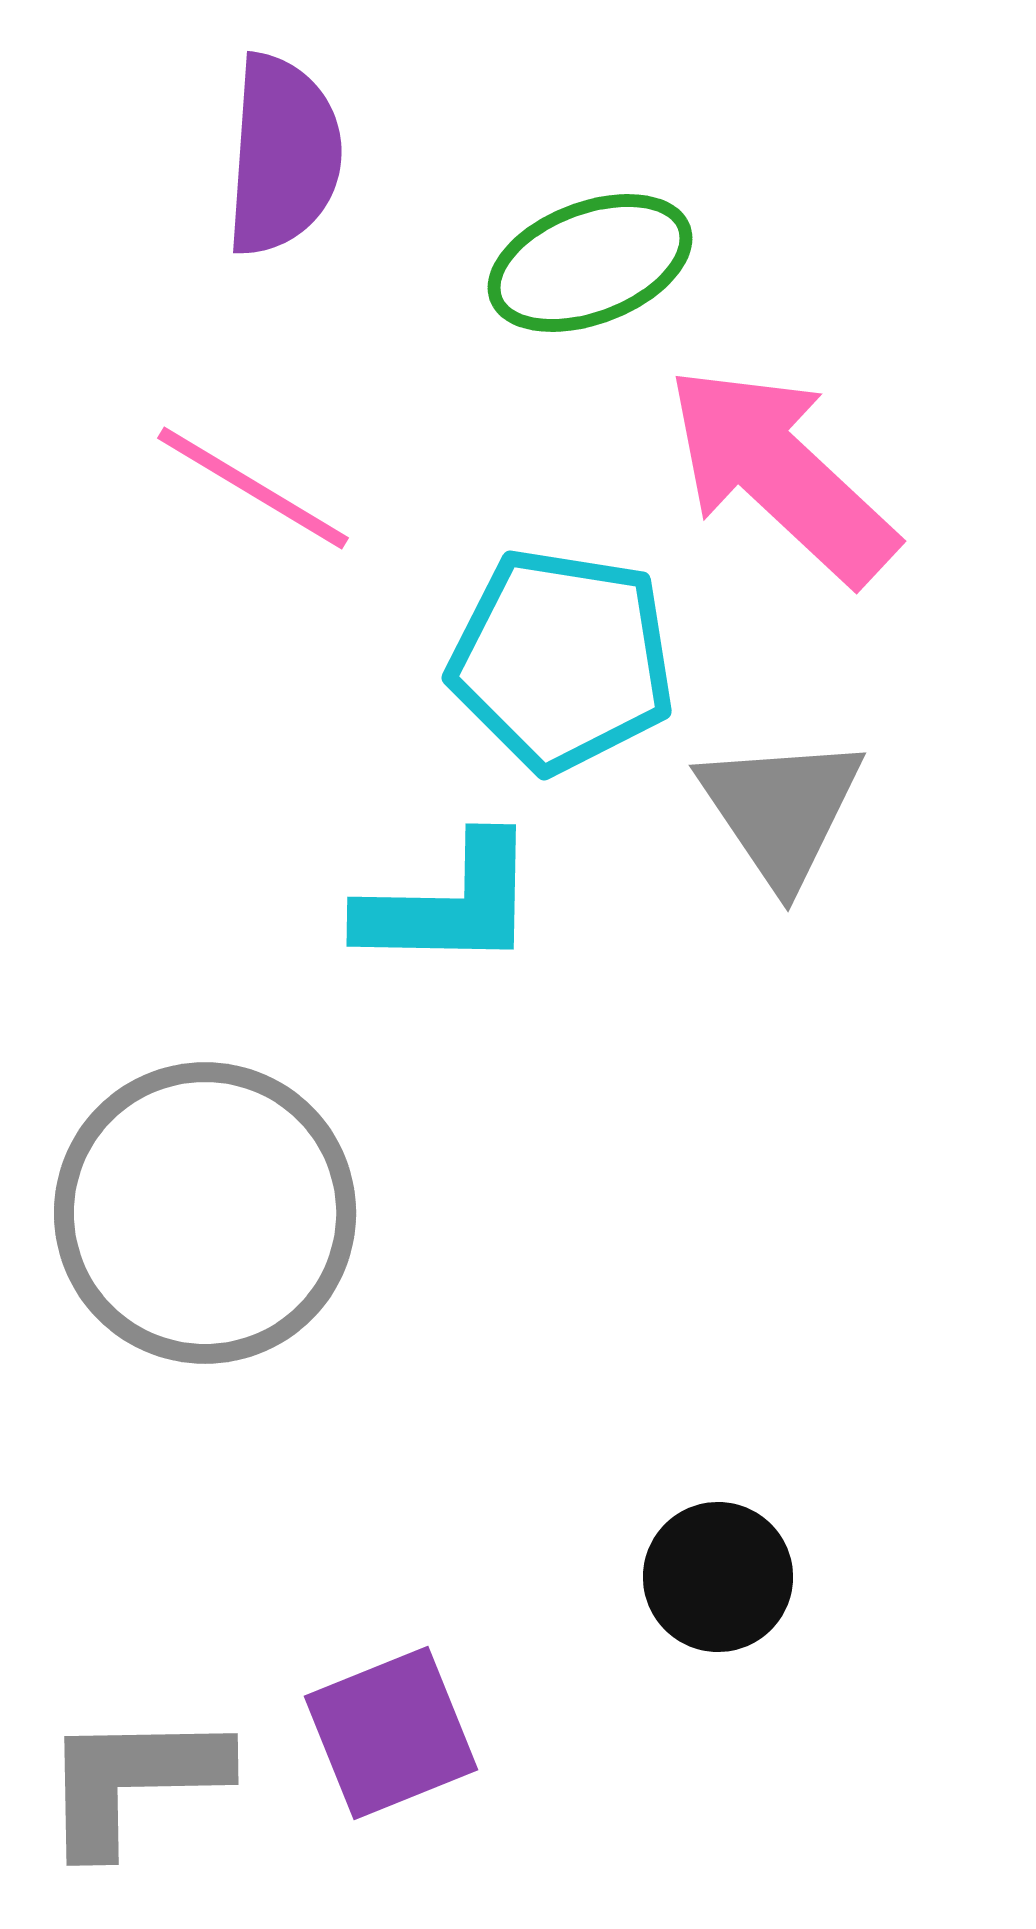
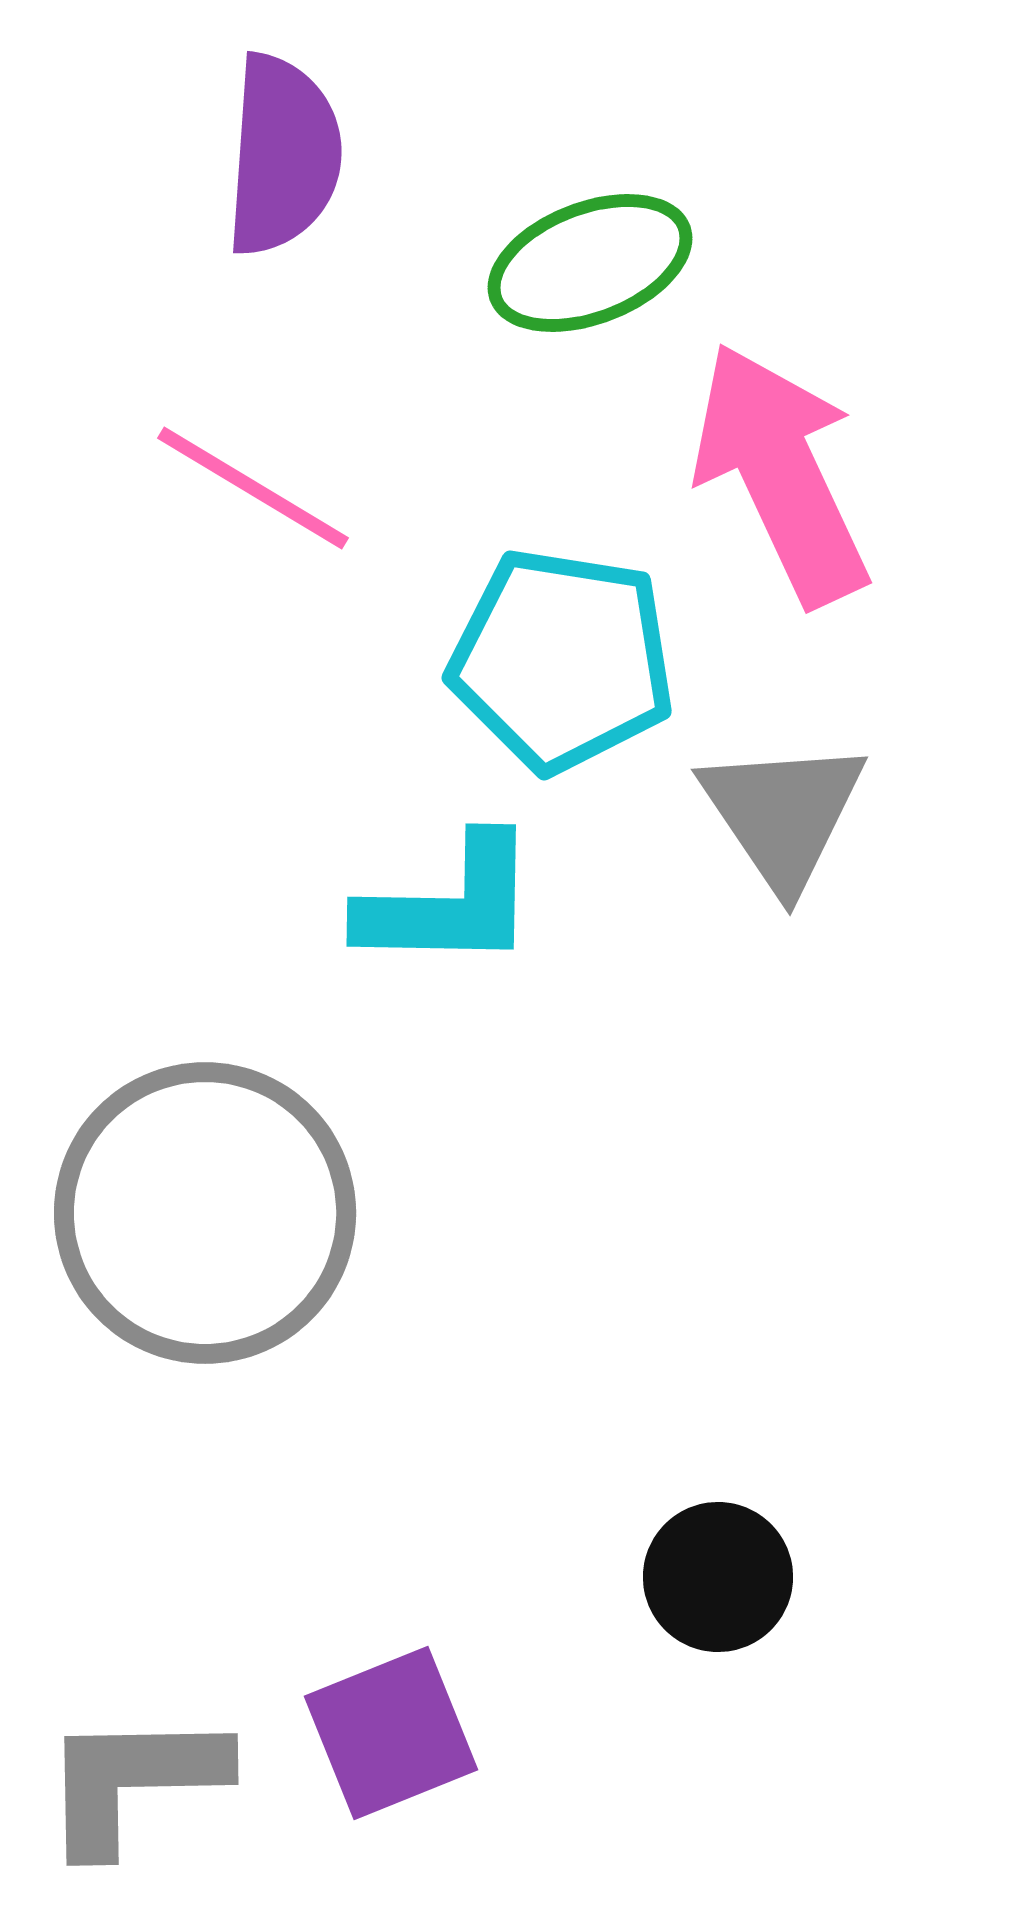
pink arrow: rotated 22 degrees clockwise
gray triangle: moved 2 px right, 4 px down
